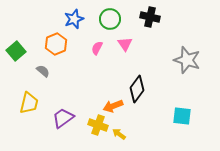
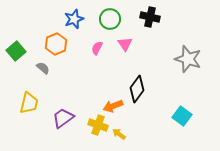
gray star: moved 1 px right, 1 px up
gray semicircle: moved 3 px up
cyan square: rotated 30 degrees clockwise
